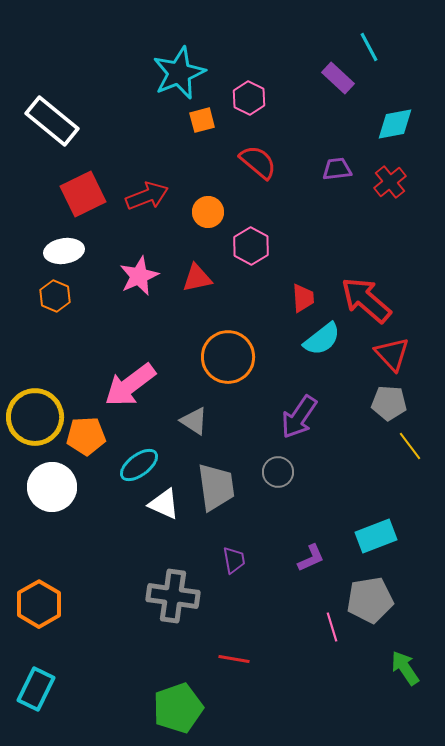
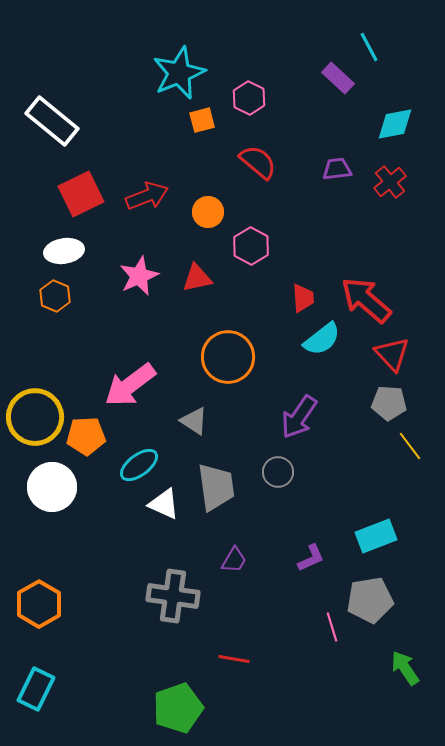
red square at (83, 194): moved 2 px left
purple trapezoid at (234, 560): rotated 40 degrees clockwise
